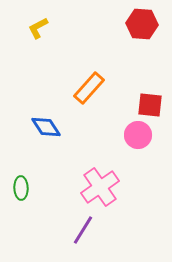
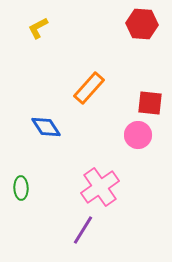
red square: moved 2 px up
